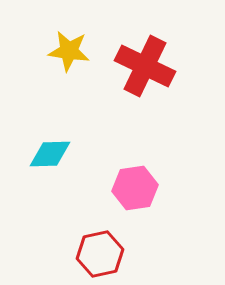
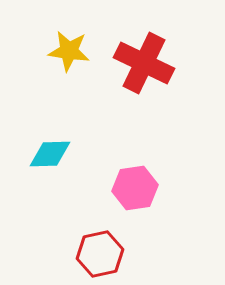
red cross: moved 1 px left, 3 px up
